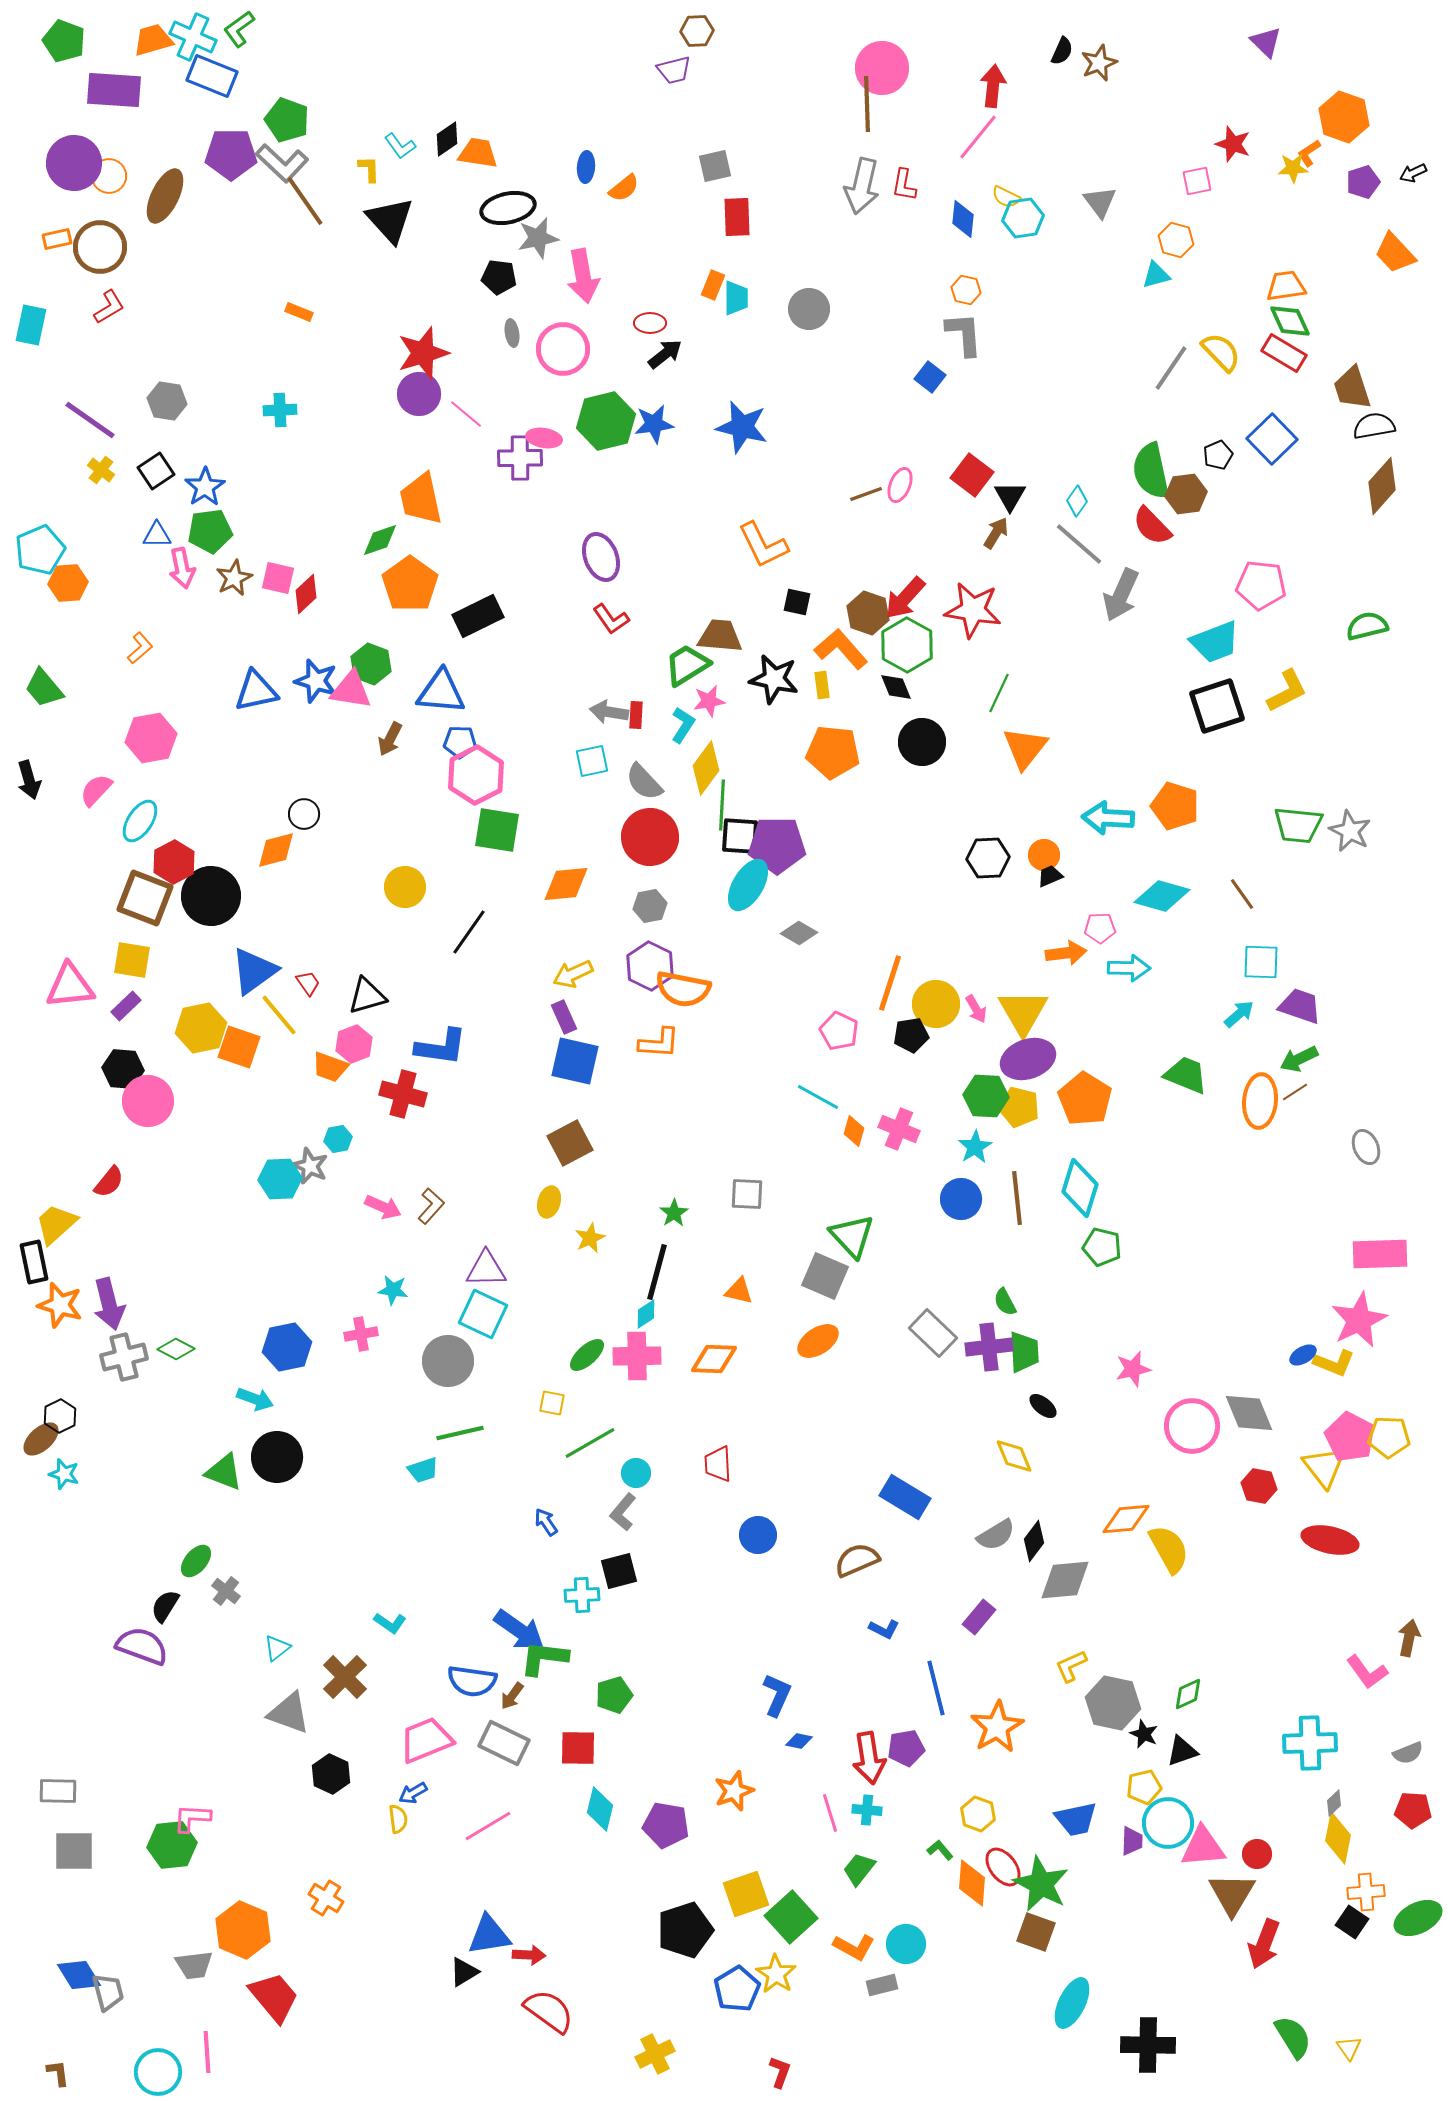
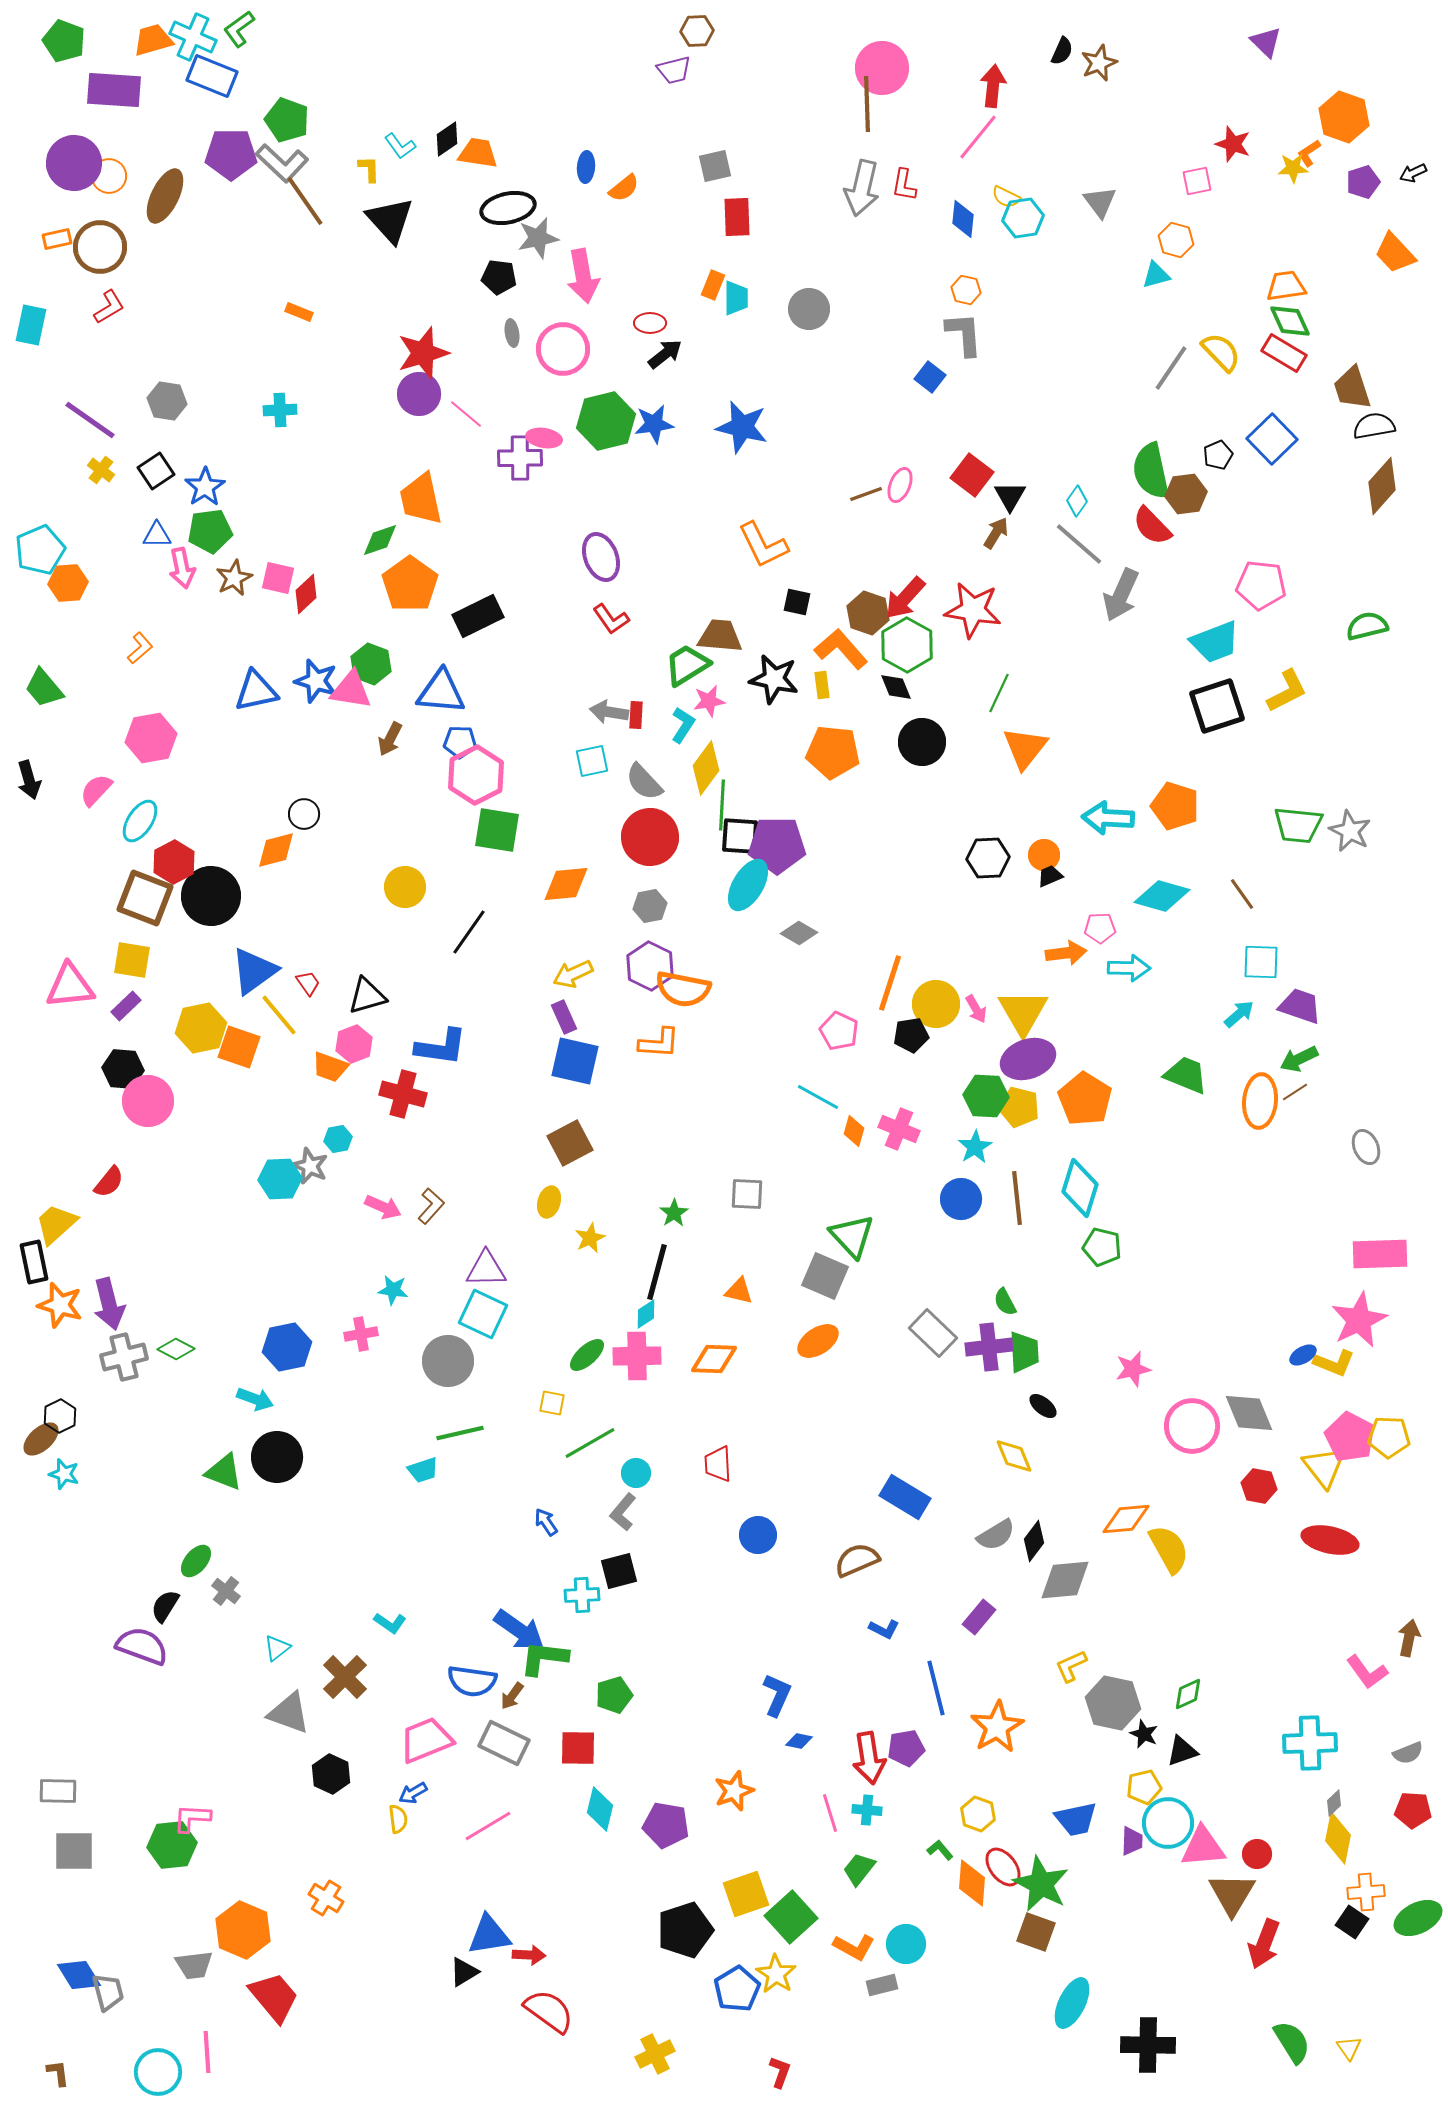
gray arrow at (862, 186): moved 2 px down
green semicircle at (1293, 2037): moved 1 px left, 5 px down
